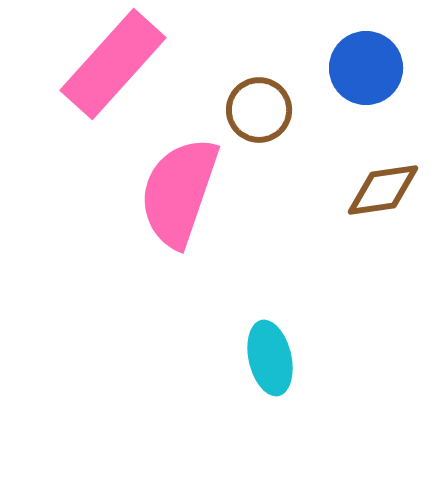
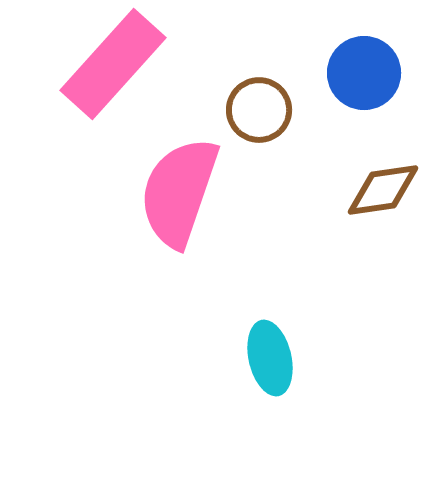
blue circle: moved 2 px left, 5 px down
